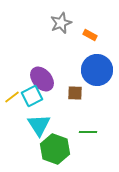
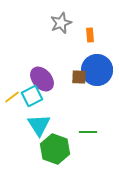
orange rectangle: rotated 56 degrees clockwise
brown square: moved 4 px right, 16 px up
